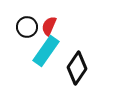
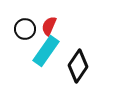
black circle: moved 2 px left, 2 px down
black diamond: moved 1 px right, 2 px up
